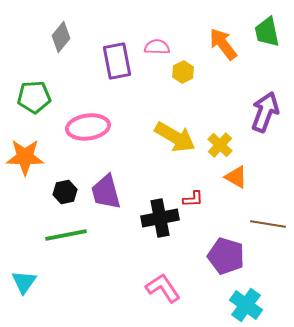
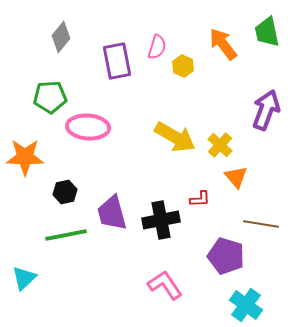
pink semicircle: rotated 105 degrees clockwise
yellow hexagon: moved 6 px up; rotated 10 degrees counterclockwise
green pentagon: moved 16 px right
purple arrow: moved 1 px right, 2 px up
pink ellipse: rotated 12 degrees clockwise
orange triangle: rotated 20 degrees clockwise
purple trapezoid: moved 6 px right, 21 px down
red L-shape: moved 7 px right
black cross: moved 1 px right, 2 px down
brown line: moved 7 px left
cyan triangle: moved 4 px up; rotated 12 degrees clockwise
pink L-shape: moved 2 px right, 3 px up
